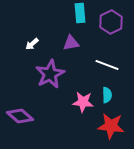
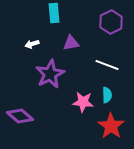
cyan rectangle: moved 26 px left
white arrow: rotated 24 degrees clockwise
red star: rotated 28 degrees clockwise
